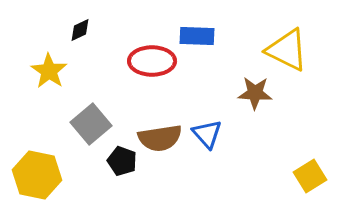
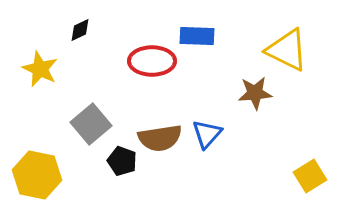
yellow star: moved 9 px left, 2 px up; rotated 9 degrees counterclockwise
brown star: rotated 8 degrees counterclockwise
blue triangle: rotated 24 degrees clockwise
